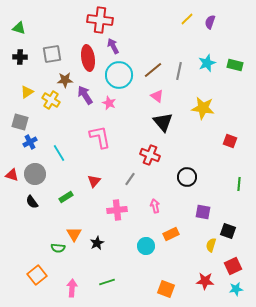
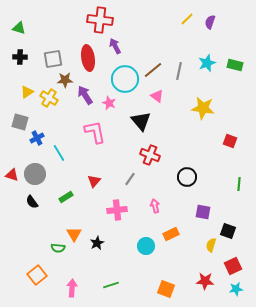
purple arrow at (113, 46): moved 2 px right
gray square at (52, 54): moved 1 px right, 5 px down
cyan circle at (119, 75): moved 6 px right, 4 px down
yellow cross at (51, 100): moved 2 px left, 2 px up
black triangle at (163, 122): moved 22 px left, 1 px up
pink L-shape at (100, 137): moved 5 px left, 5 px up
blue cross at (30, 142): moved 7 px right, 4 px up
green line at (107, 282): moved 4 px right, 3 px down
